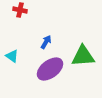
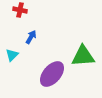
blue arrow: moved 15 px left, 5 px up
cyan triangle: moved 1 px up; rotated 40 degrees clockwise
purple ellipse: moved 2 px right, 5 px down; rotated 12 degrees counterclockwise
